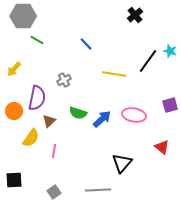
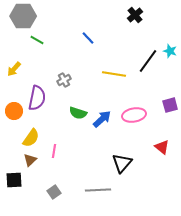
blue line: moved 2 px right, 6 px up
pink ellipse: rotated 20 degrees counterclockwise
brown triangle: moved 19 px left, 39 px down
